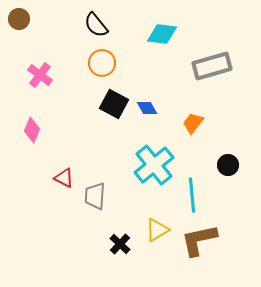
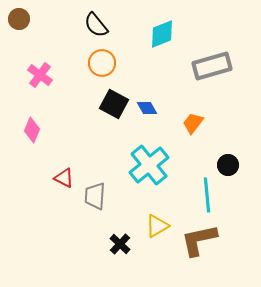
cyan diamond: rotated 28 degrees counterclockwise
cyan cross: moved 5 px left
cyan line: moved 15 px right
yellow triangle: moved 4 px up
